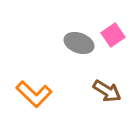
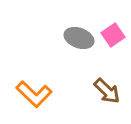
gray ellipse: moved 5 px up
brown arrow: rotated 12 degrees clockwise
